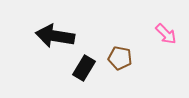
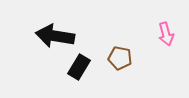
pink arrow: rotated 30 degrees clockwise
black rectangle: moved 5 px left, 1 px up
